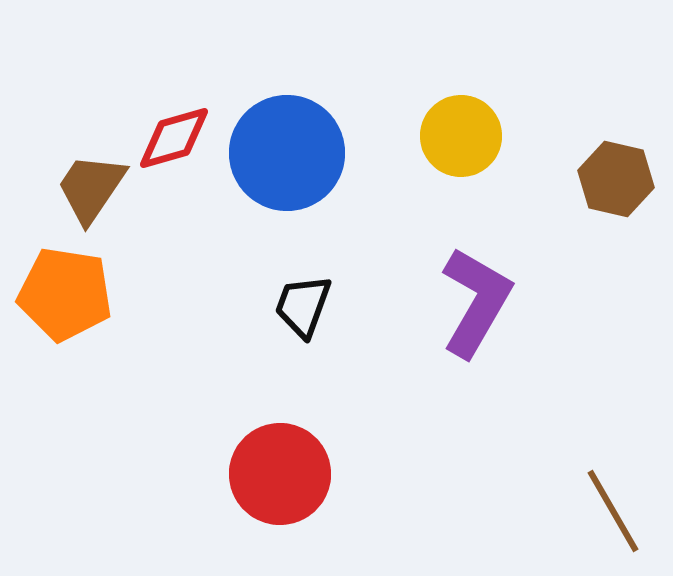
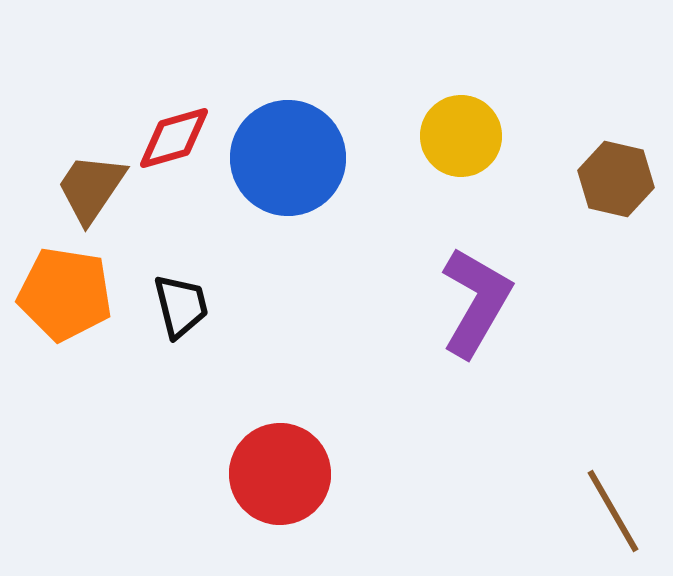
blue circle: moved 1 px right, 5 px down
black trapezoid: moved 122 px left; rotated 146 degrees clockwise
